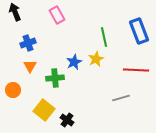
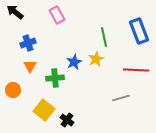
black arrow: rotated 30 degrees counterclockwise
